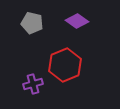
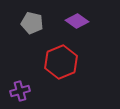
red hexagon: moved 4 px left, 3 px up
purple cross: moved 13 px left, 7 px down
